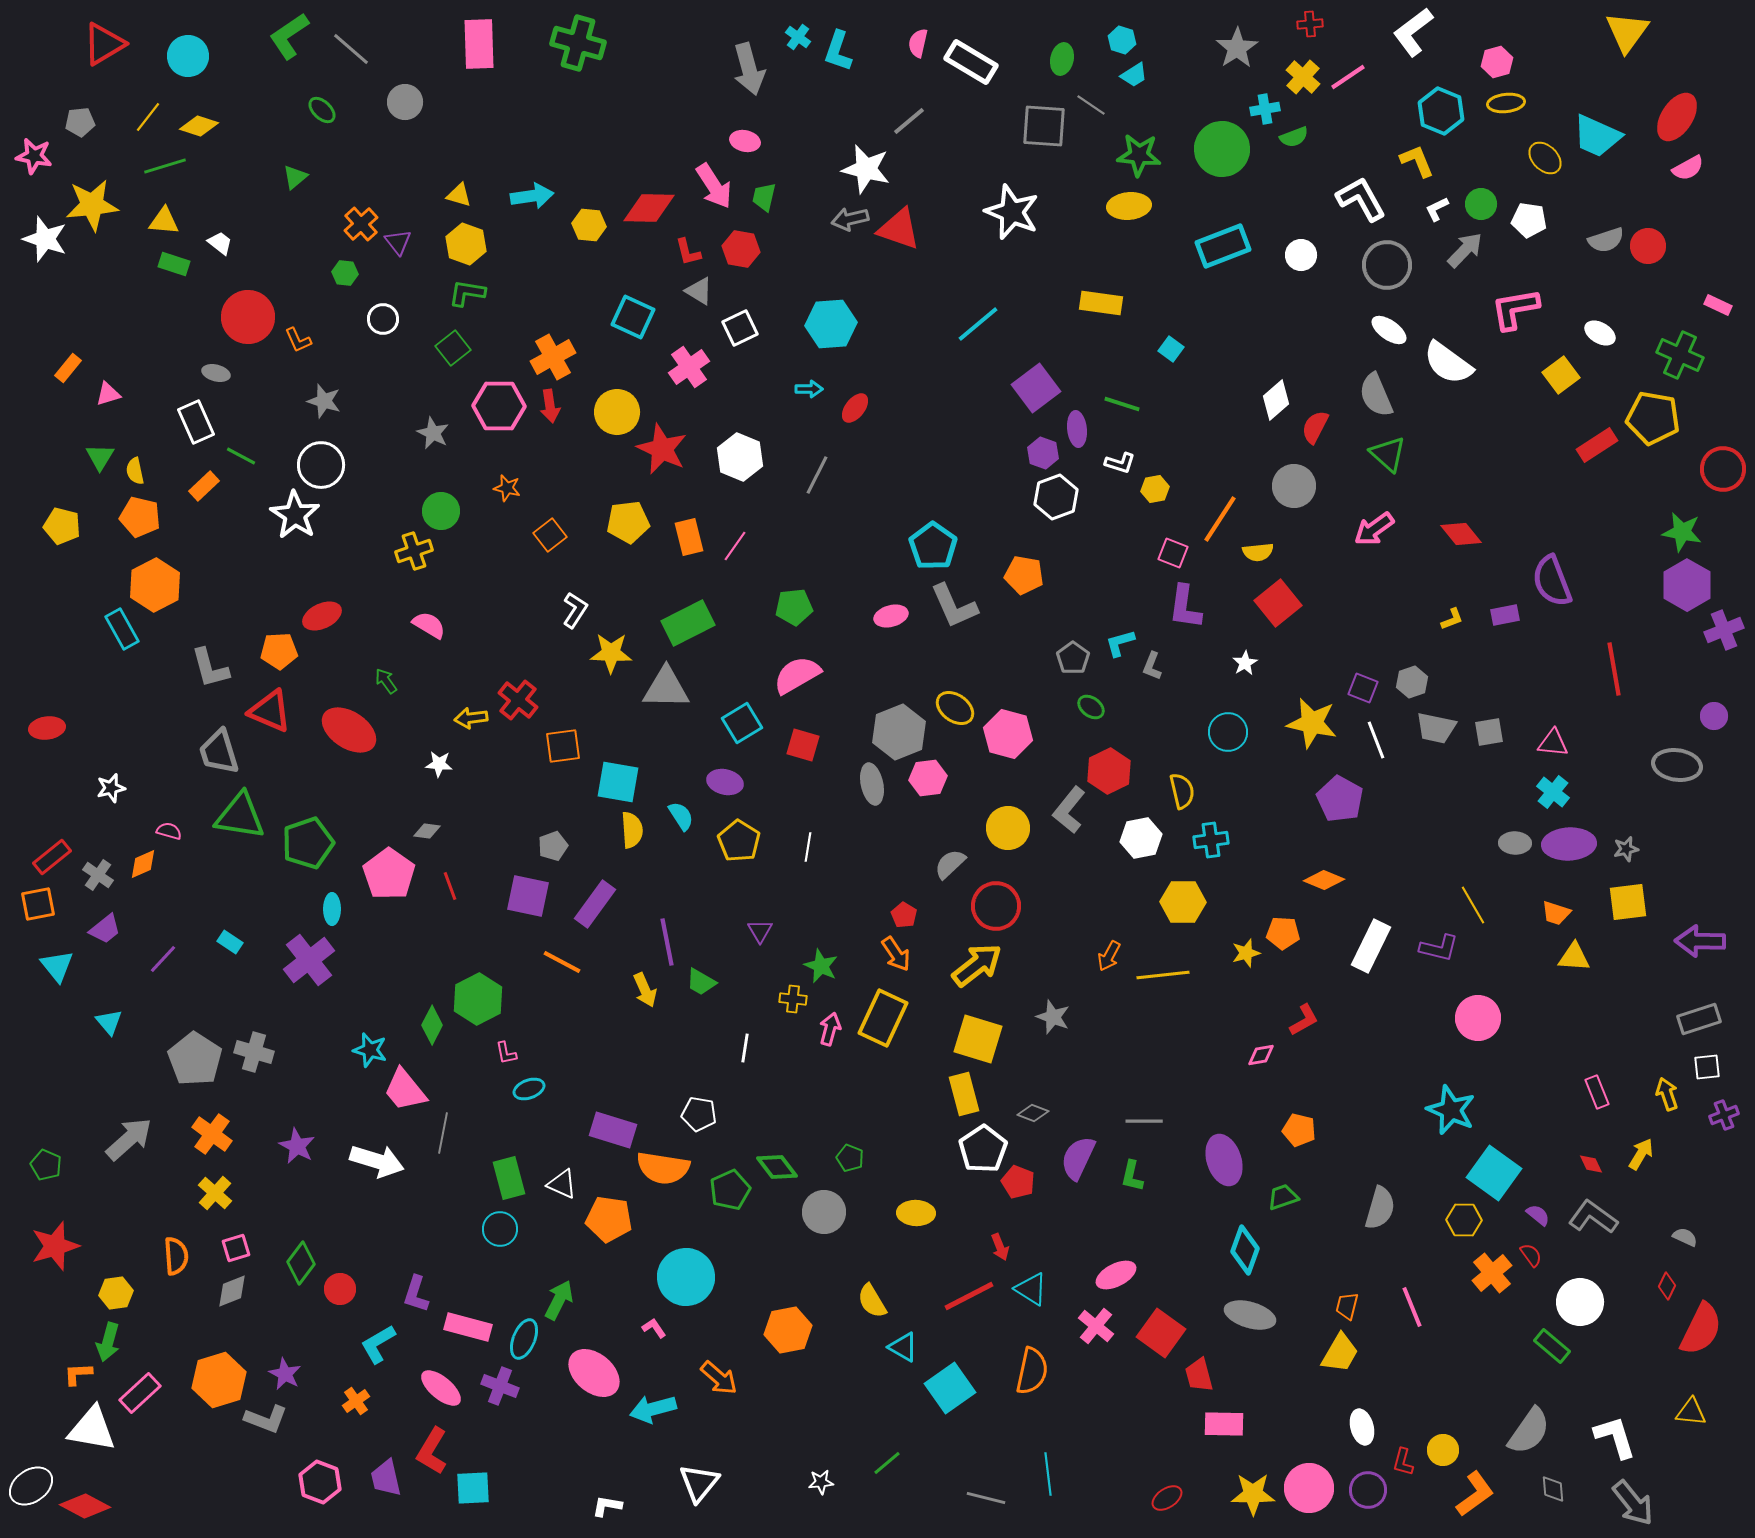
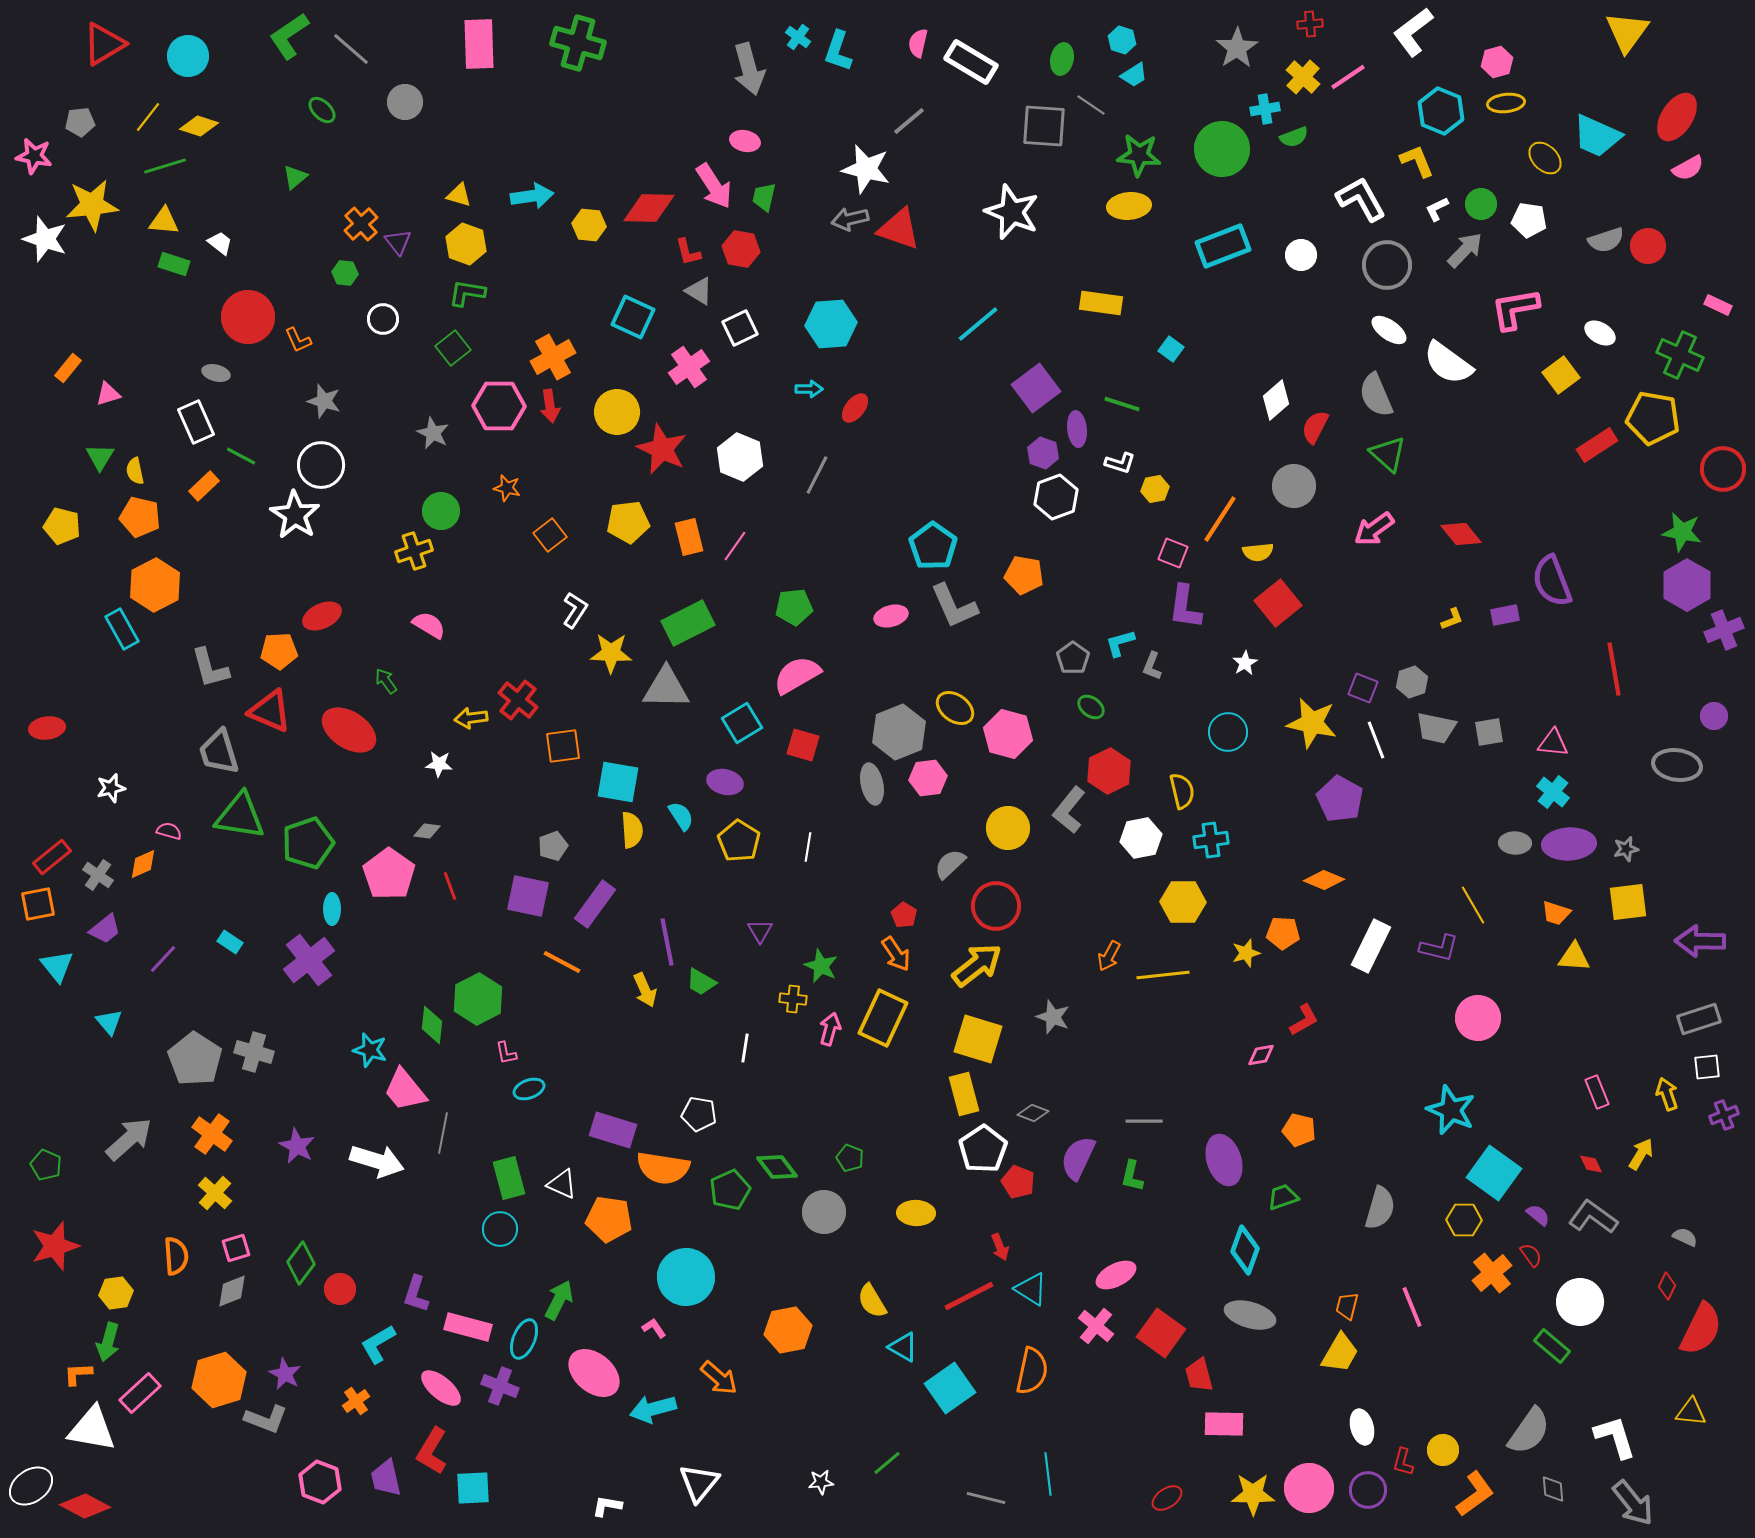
green diamond at (432, 1025): rotated 21 degrees counterclockwise
